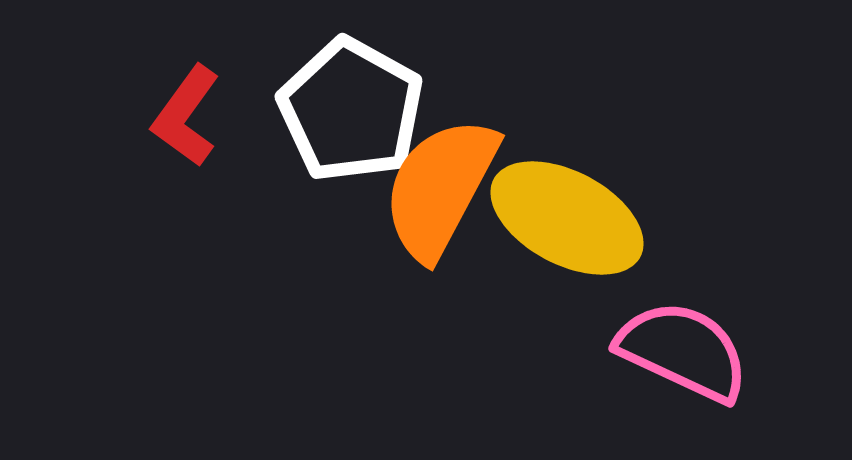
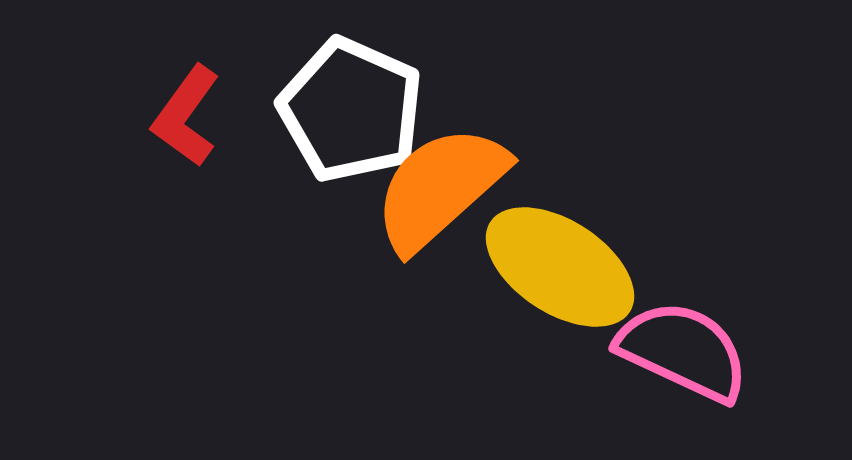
white pentagon: rotated 5 degrees counterclockwise
orange semicircle: rotated 20 degrees clockwise
yellow ellipse: moved 7 px left, 49 px down; rotated 5 degrees clockwise
